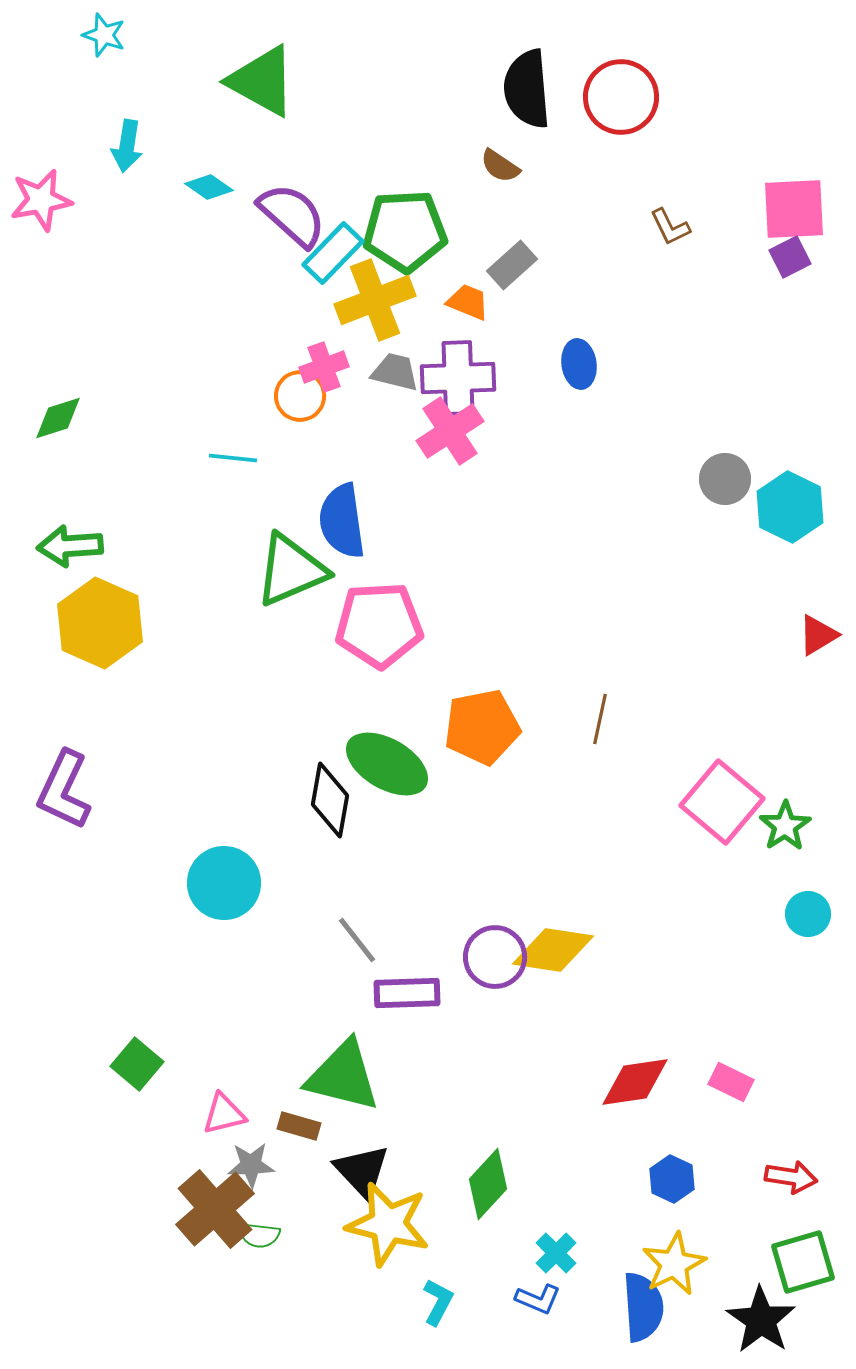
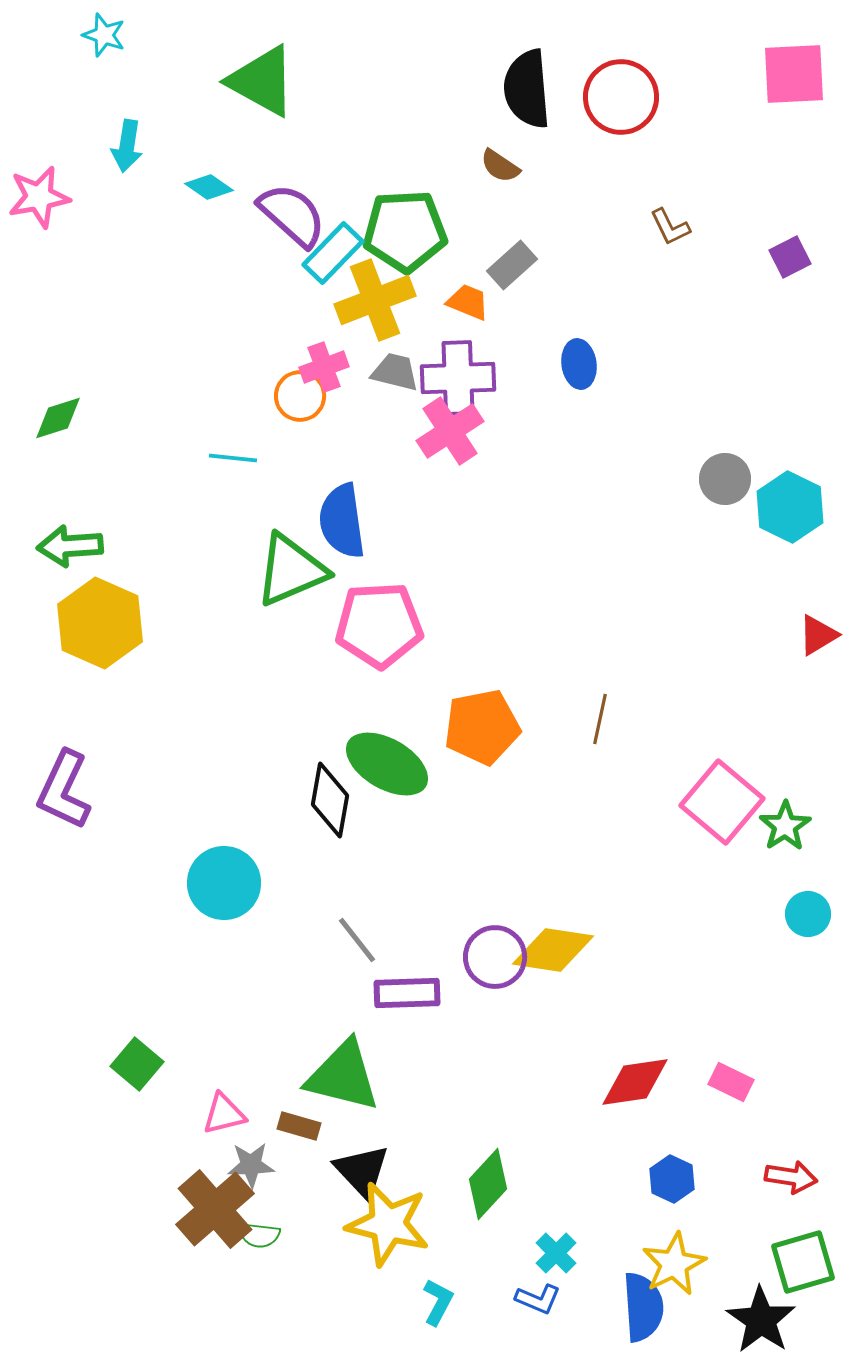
pink star at (41, 200): moved 2 px left, 3 px up
pink square at (794, 209): moved 135 px up
